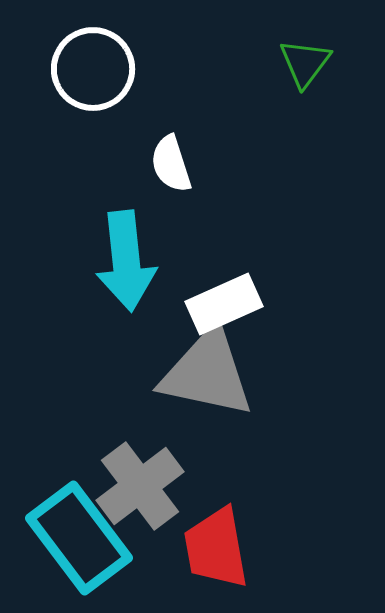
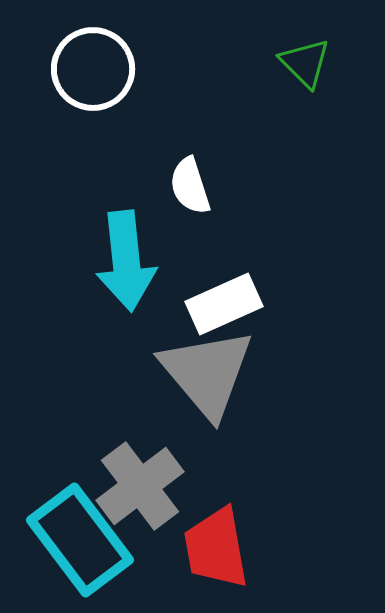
green triangle: rotated 22 degrees counterclockwise
white semicircle: moved 19 px right, 22 px down
gray triangle: rotated 38 degrees clockwise
cyan rectangle: moved 1 px right, 2 px down
